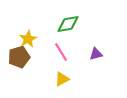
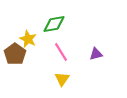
green diamond: moved 14 px left
yellow star: rotated 18 degrees counterclockwise
brown pentagon: moved 4 px left, 3 px up; rotated 20 degrees counterclockwise
yellow triangle: rotated 28 degrees counterclockwise
